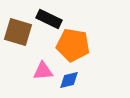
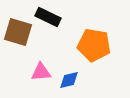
black rectangle: moved 1 px left, 2 px up
orange pentagon: moved 21 px right
pink triangle: moved 2 px left, 1 px down
